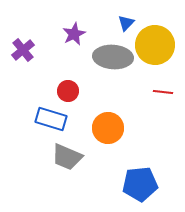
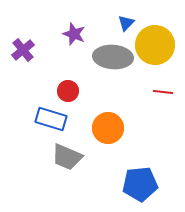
purple star: rotated 25 degrees counterclockwise
